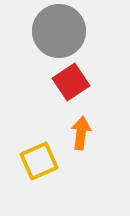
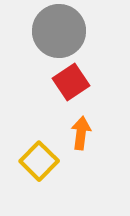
yellow square: rotated 21 degrees counterclockwise
